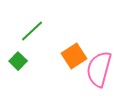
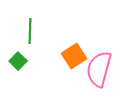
green line: moved 2 px left; rotated 45 degrees counterclockwise
